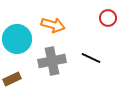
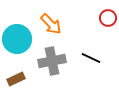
orange arrow: moved 2 px left, 1 px up; rotated 30 degrees clockwise
brown rectangle: moved 4 px right
